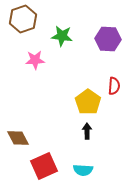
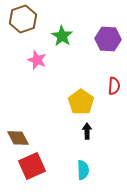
green star: rotated 25 degrees clockwise
pink star: moved 2 px right; rotated 24 degrees clockwise
yellow pentagon: moved 7 px left
red square: moved 12 px left
cyan semicircle: rotated 96 degrees counterclockwise
